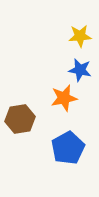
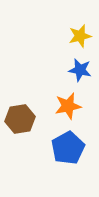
yellow star: rotated 10 degrees counterclockwise
orange star: moved 4 px right, 8 px down
